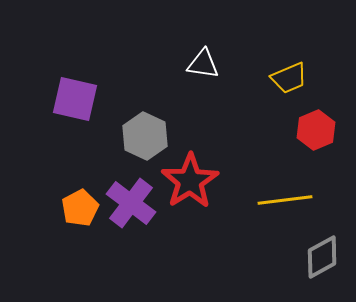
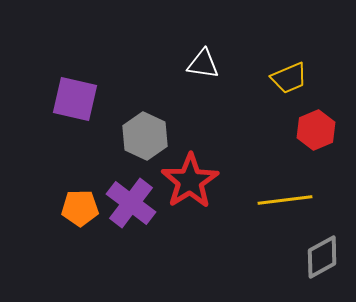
orange pentagon: rotated 27 degrees clockwise
